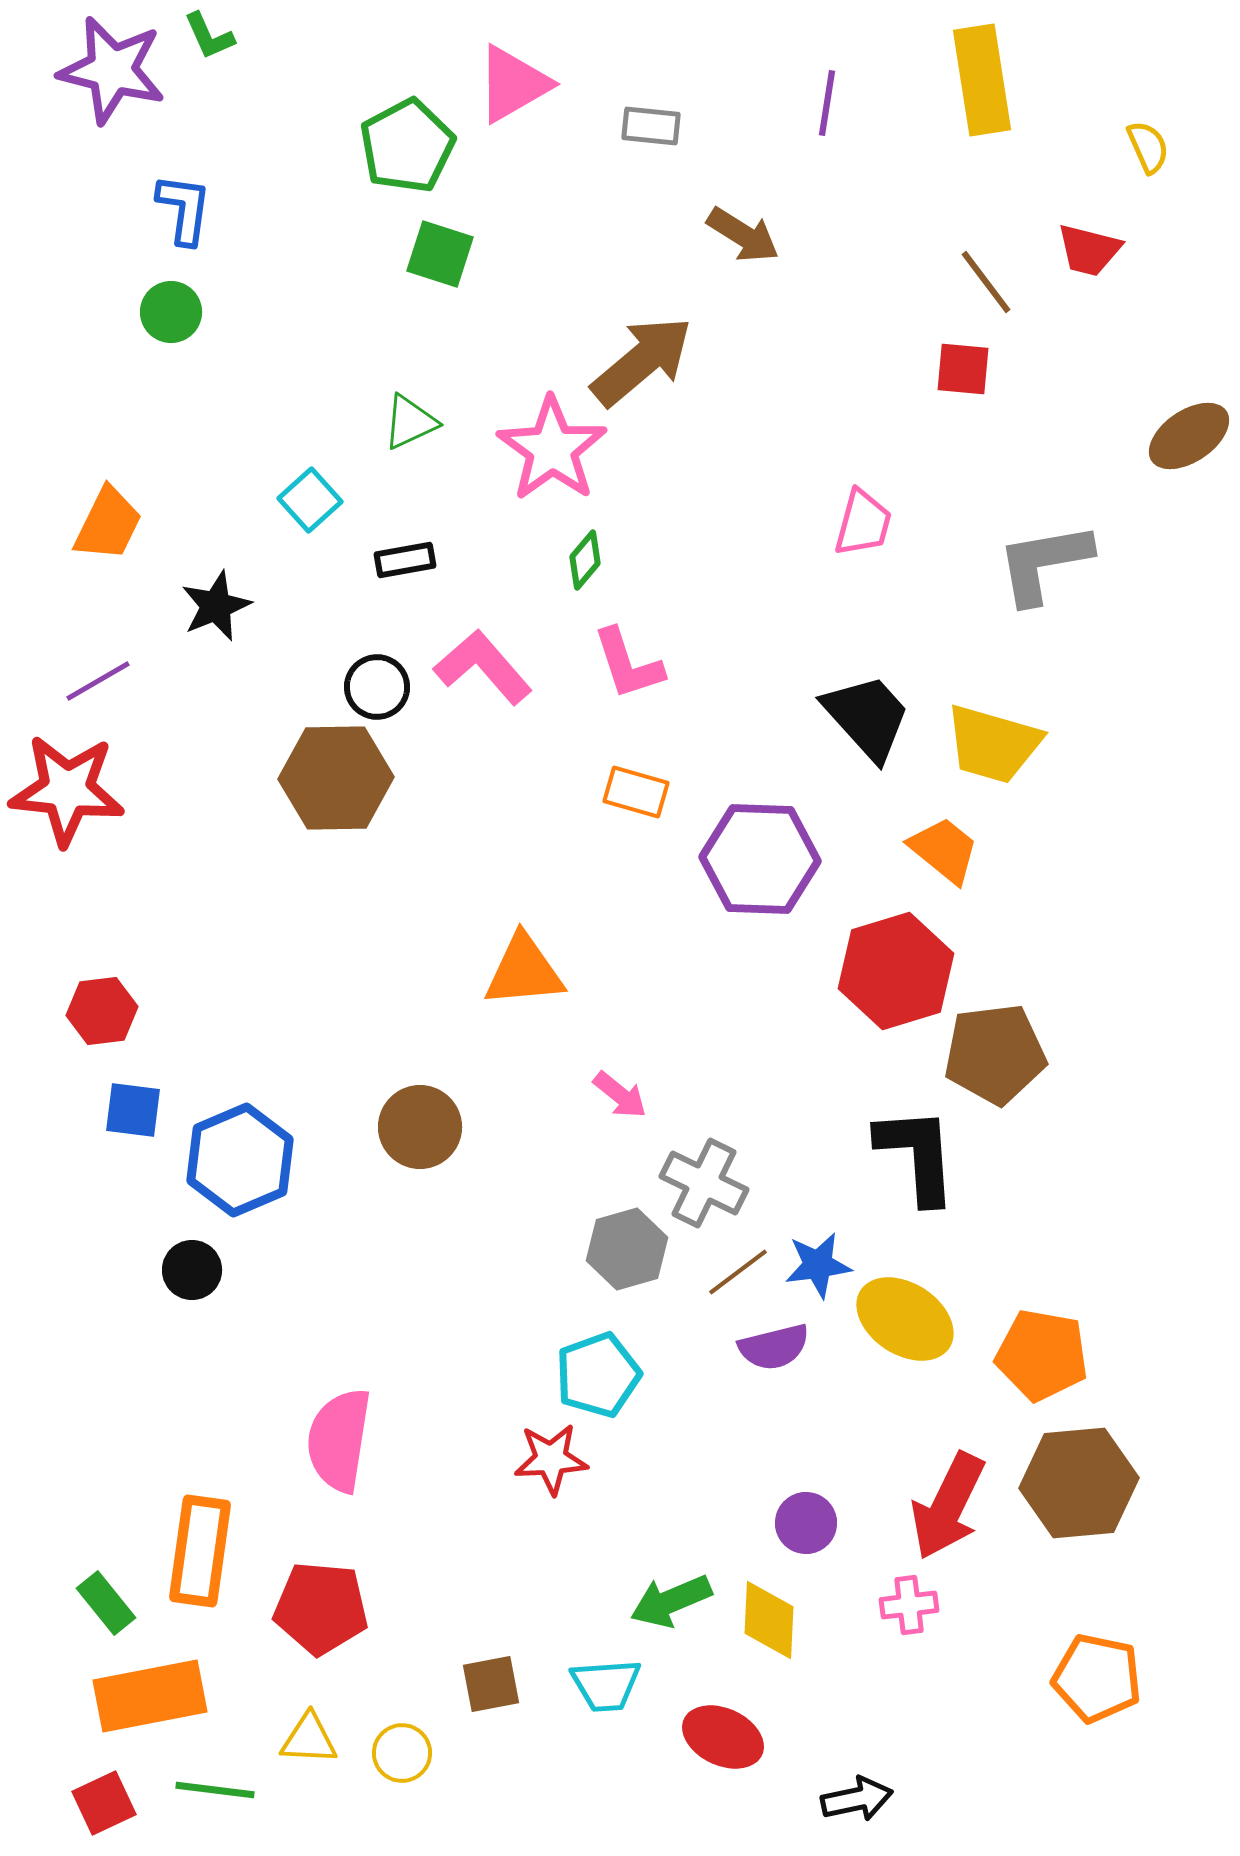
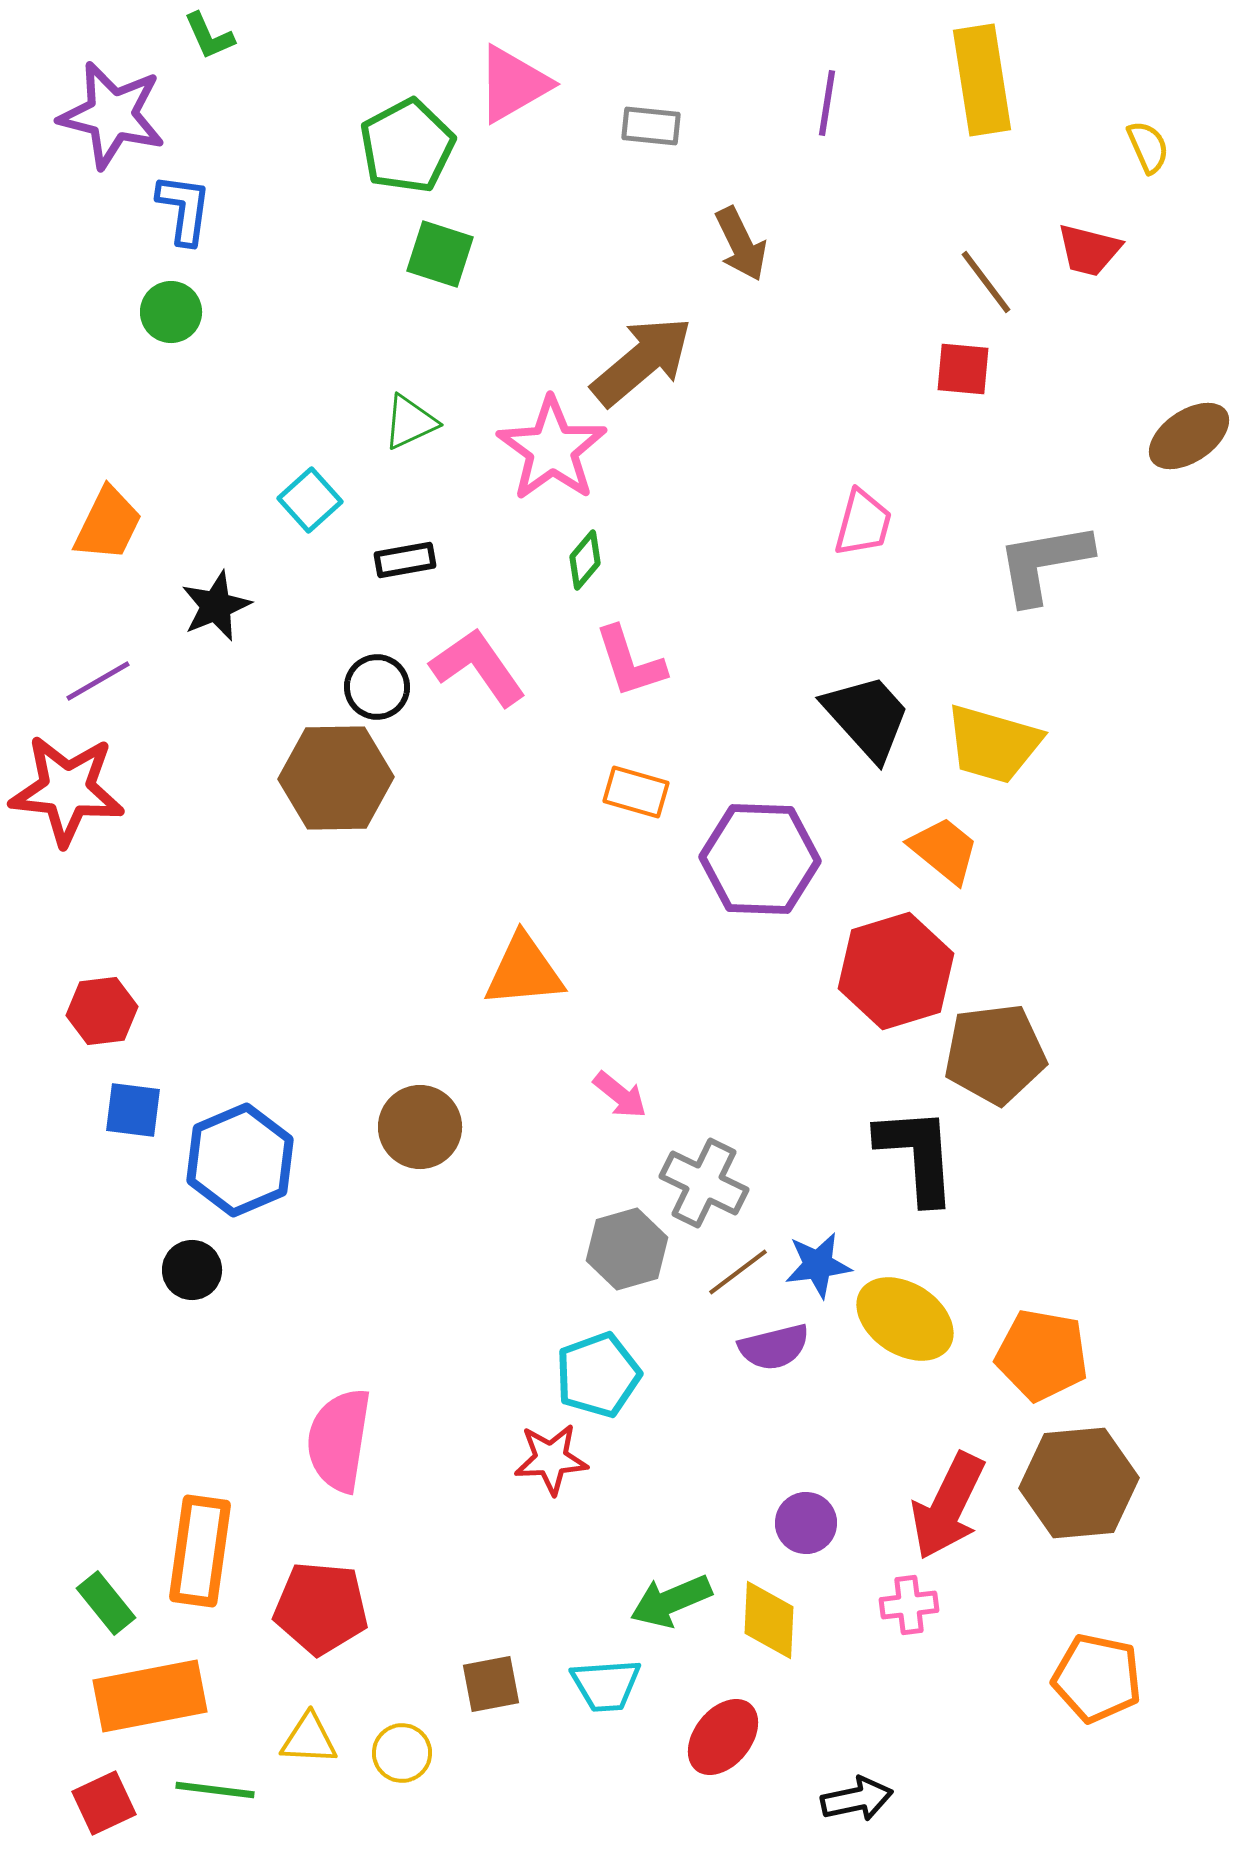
purple star at (112, 70): moved 45 px down
brown arrow at (743, 235): moved 2 px left, 9 px down; rotated 32 degrees clockwise
pink L-shape at (628, 664): moved 2 px right, 2 px up
pink L-shape at (483, 667): moved 5 px left; rotated 6 degrees clockwise
red ellipse at (723, 1737): rotated 76 degrees counterclockwise
